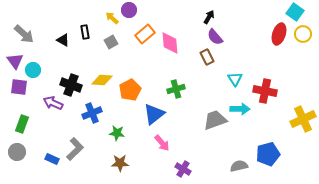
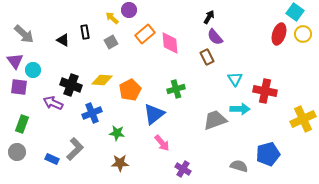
gray semicircle: rotated 30 degrees clockwise
